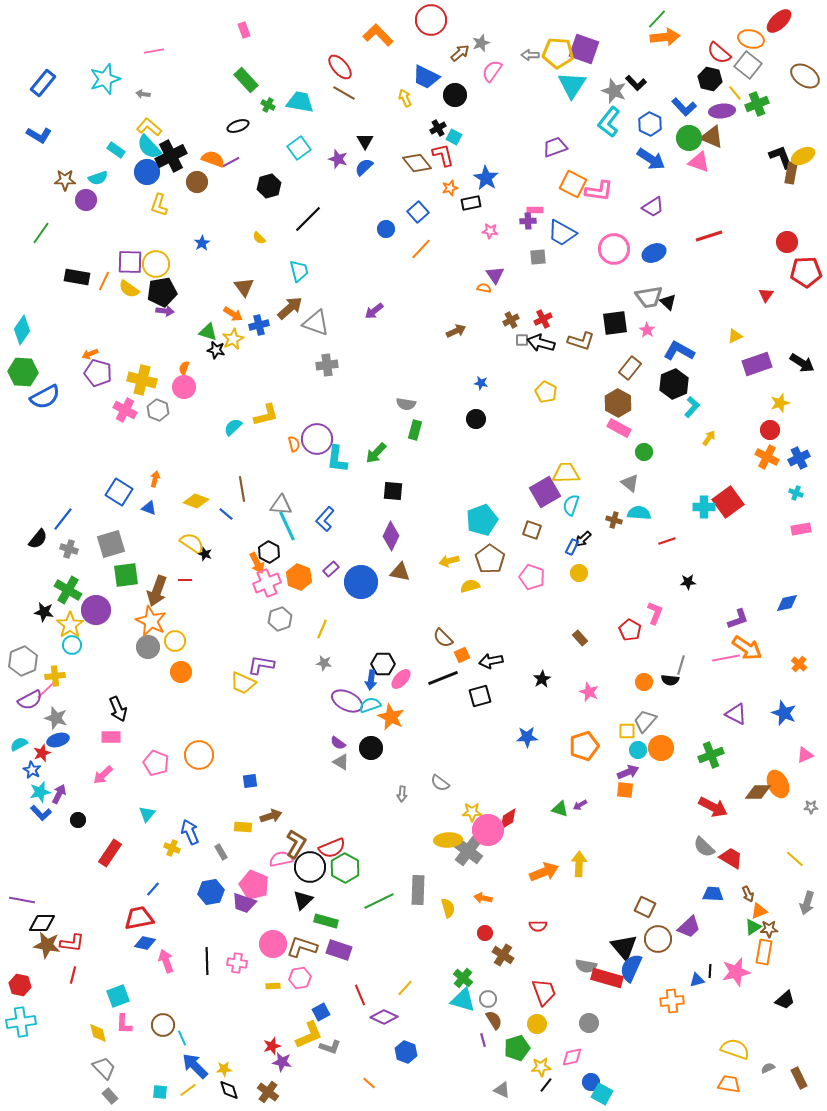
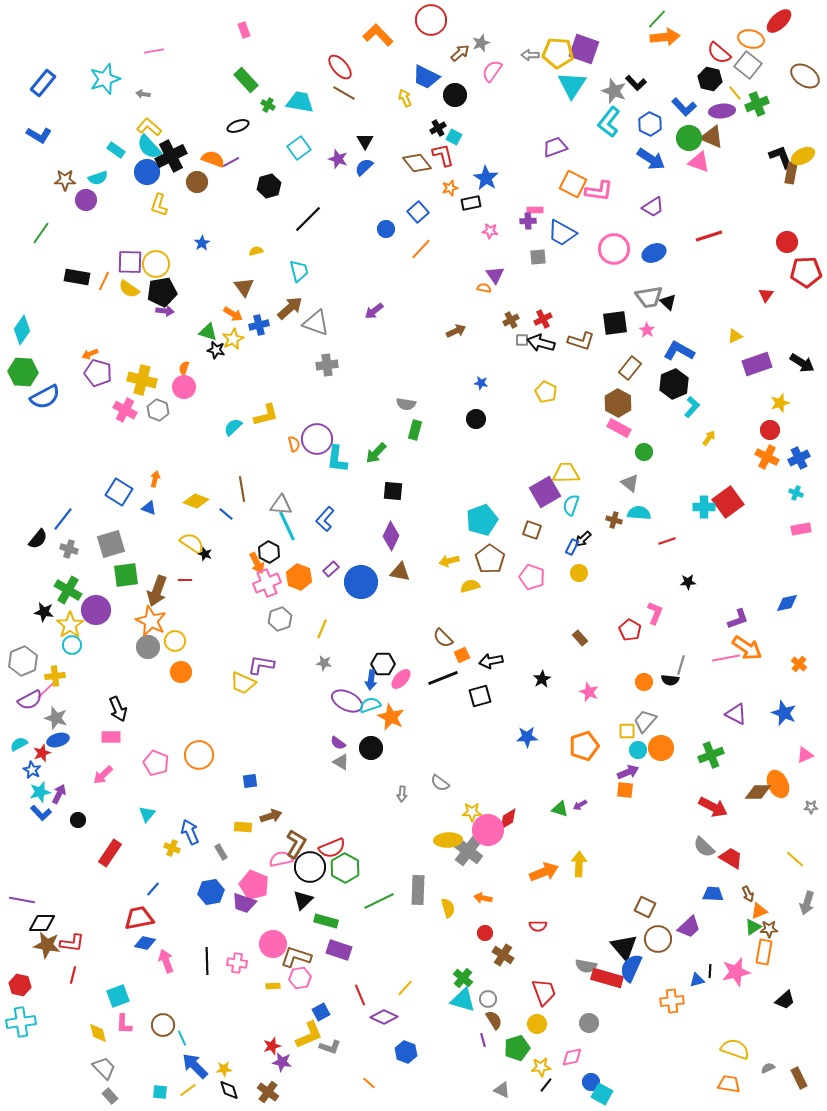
yellow semicircle at (259, 238): moved 3 px left, 13 px down; rotated 120 degrees clockwise
brown L-shape at (302, 947): moved 6 px left, 10 px down
